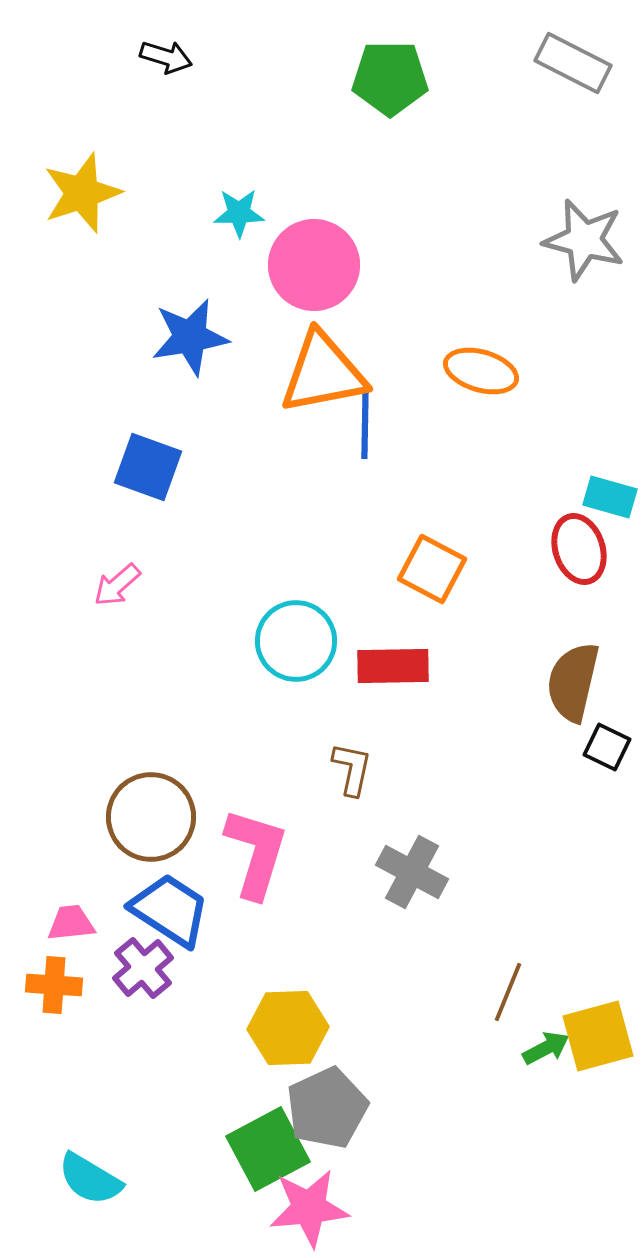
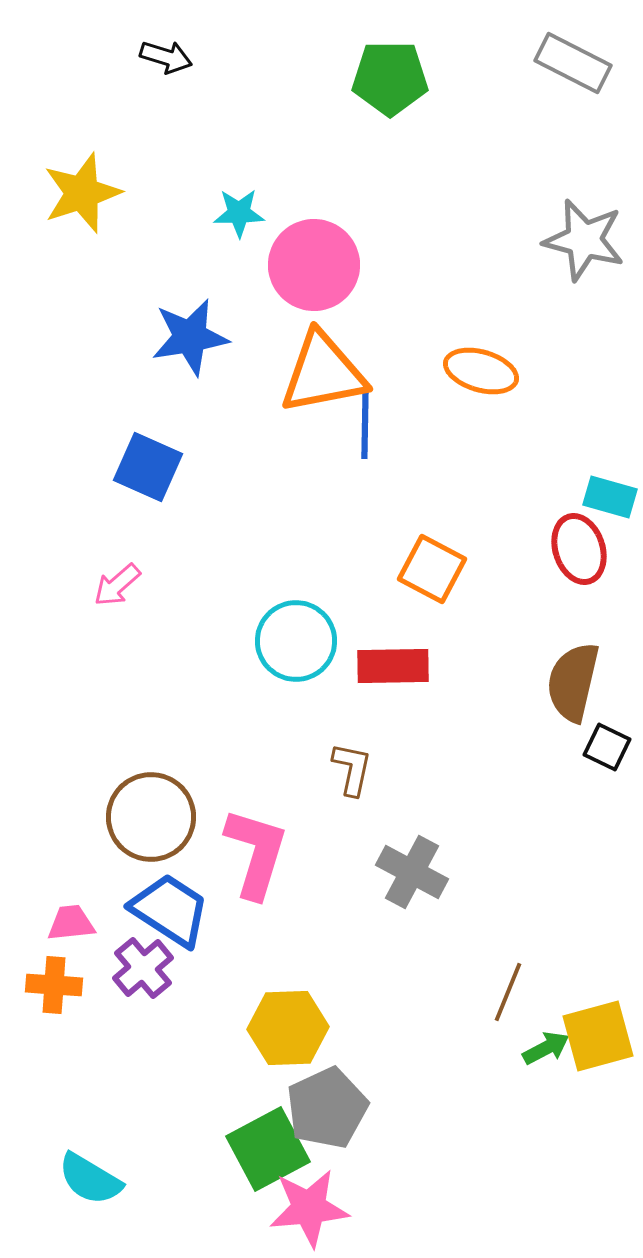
blue square: rotated 4 degrees clockwise
